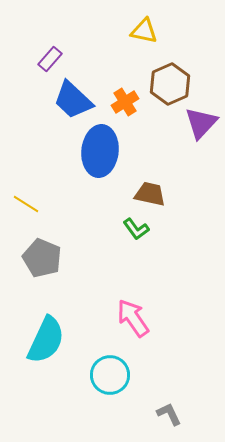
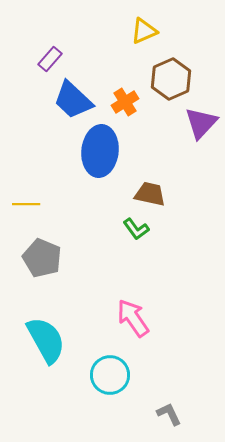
yellow triangle: rotated 36 degrees counterclockwise
brown hexagon: moved 1 px right, 5 px up
yellow line: rotated 32 degrees counterclockwise
cyan semicircle: rotated 54 degrees counterclockwise
